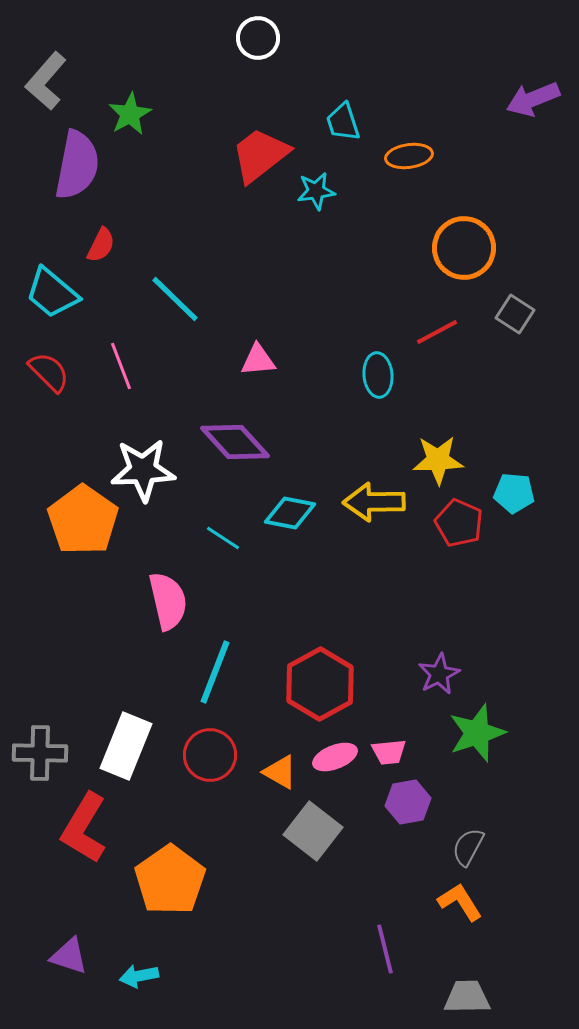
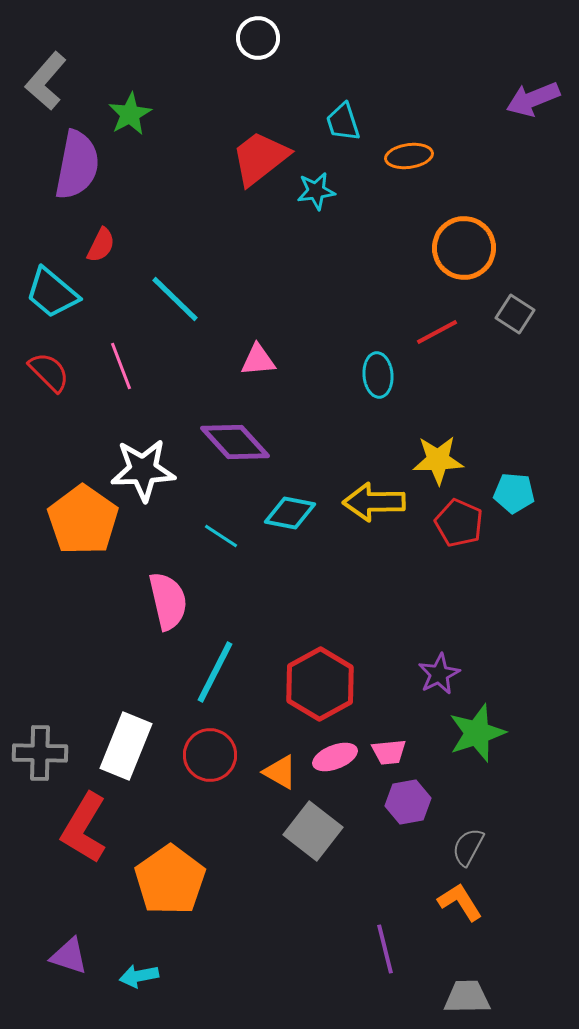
red trapezoid at (260, 155): moved 3 px down
cyan line at (223, 538): moved 2 px left, 2 px up
cyan line at (215, 672): rotated 6 degrees clockwise
